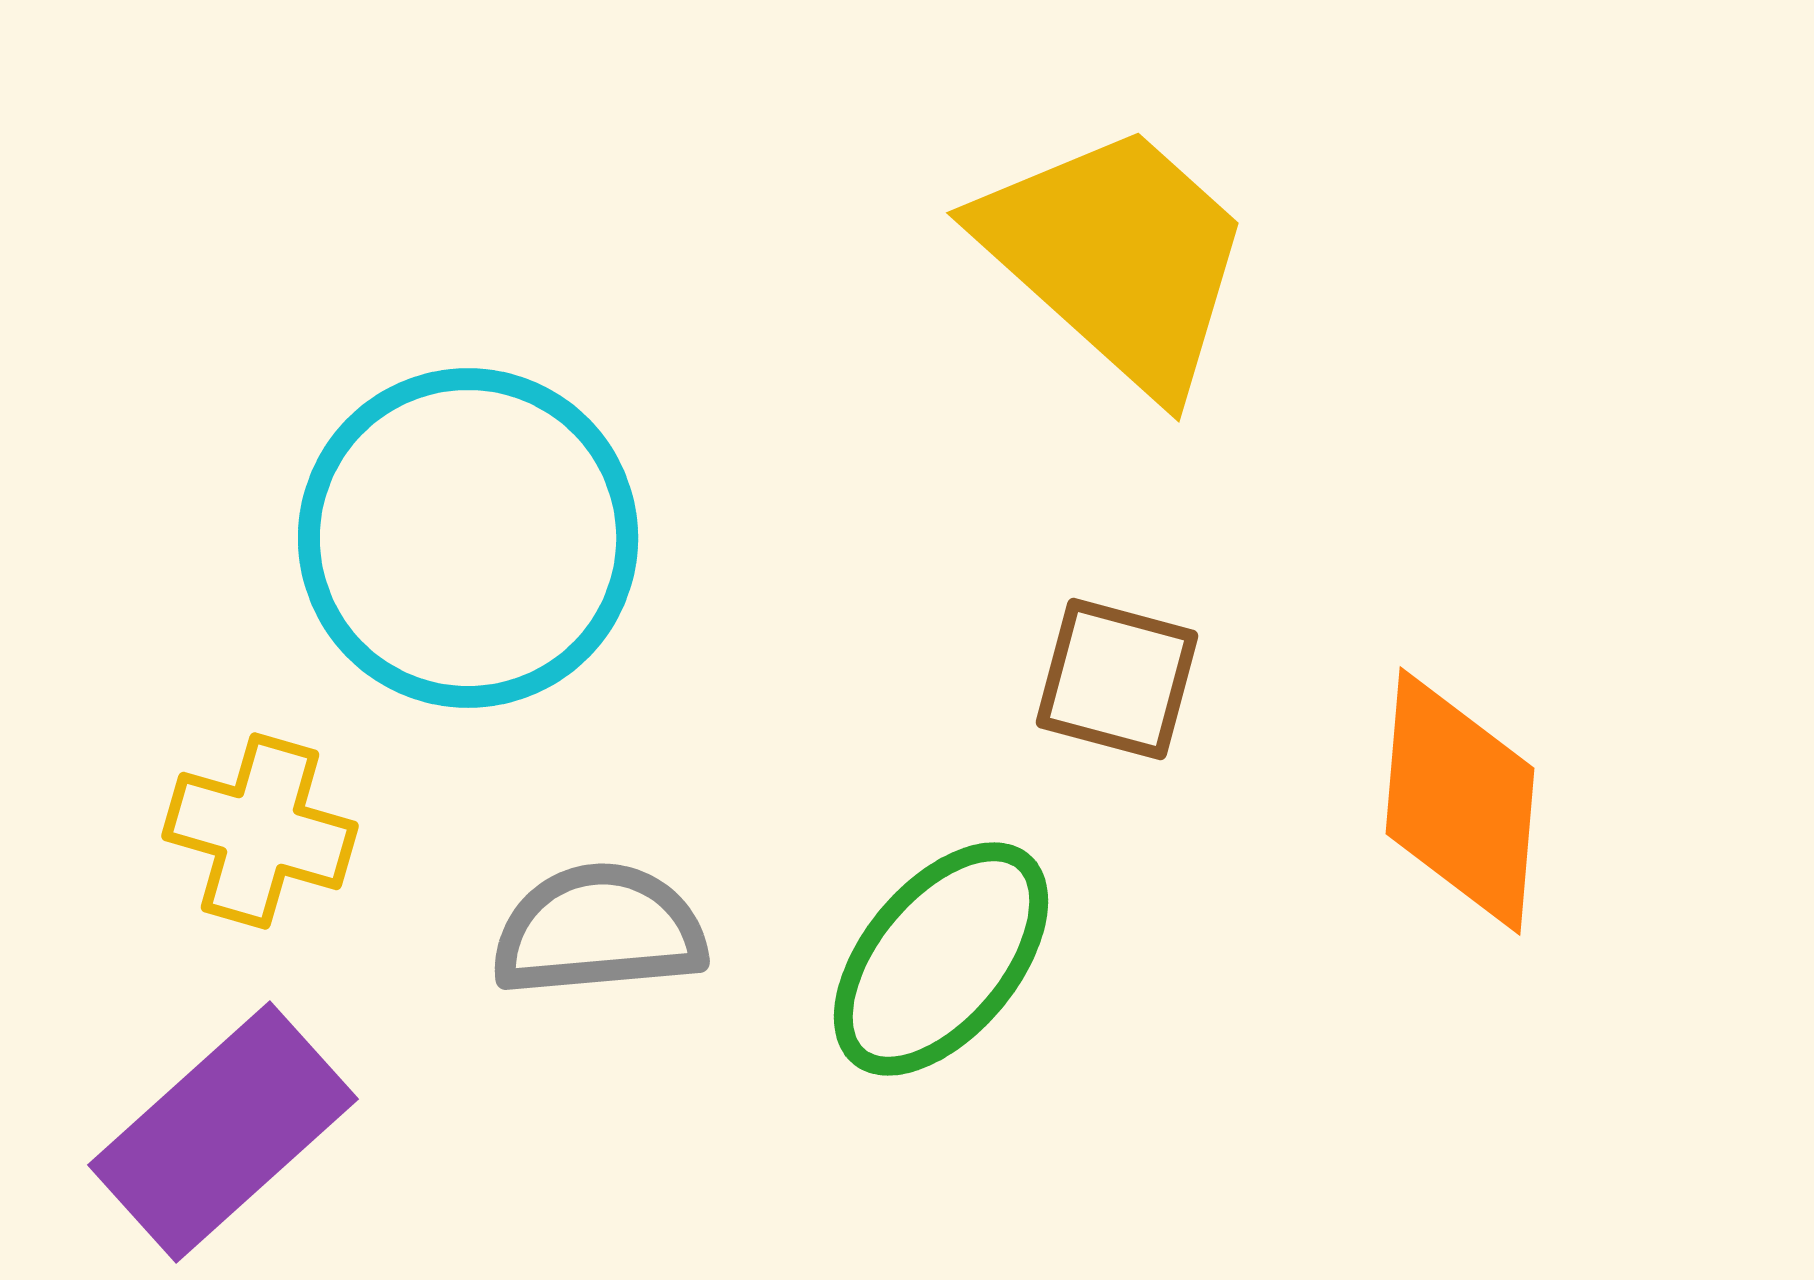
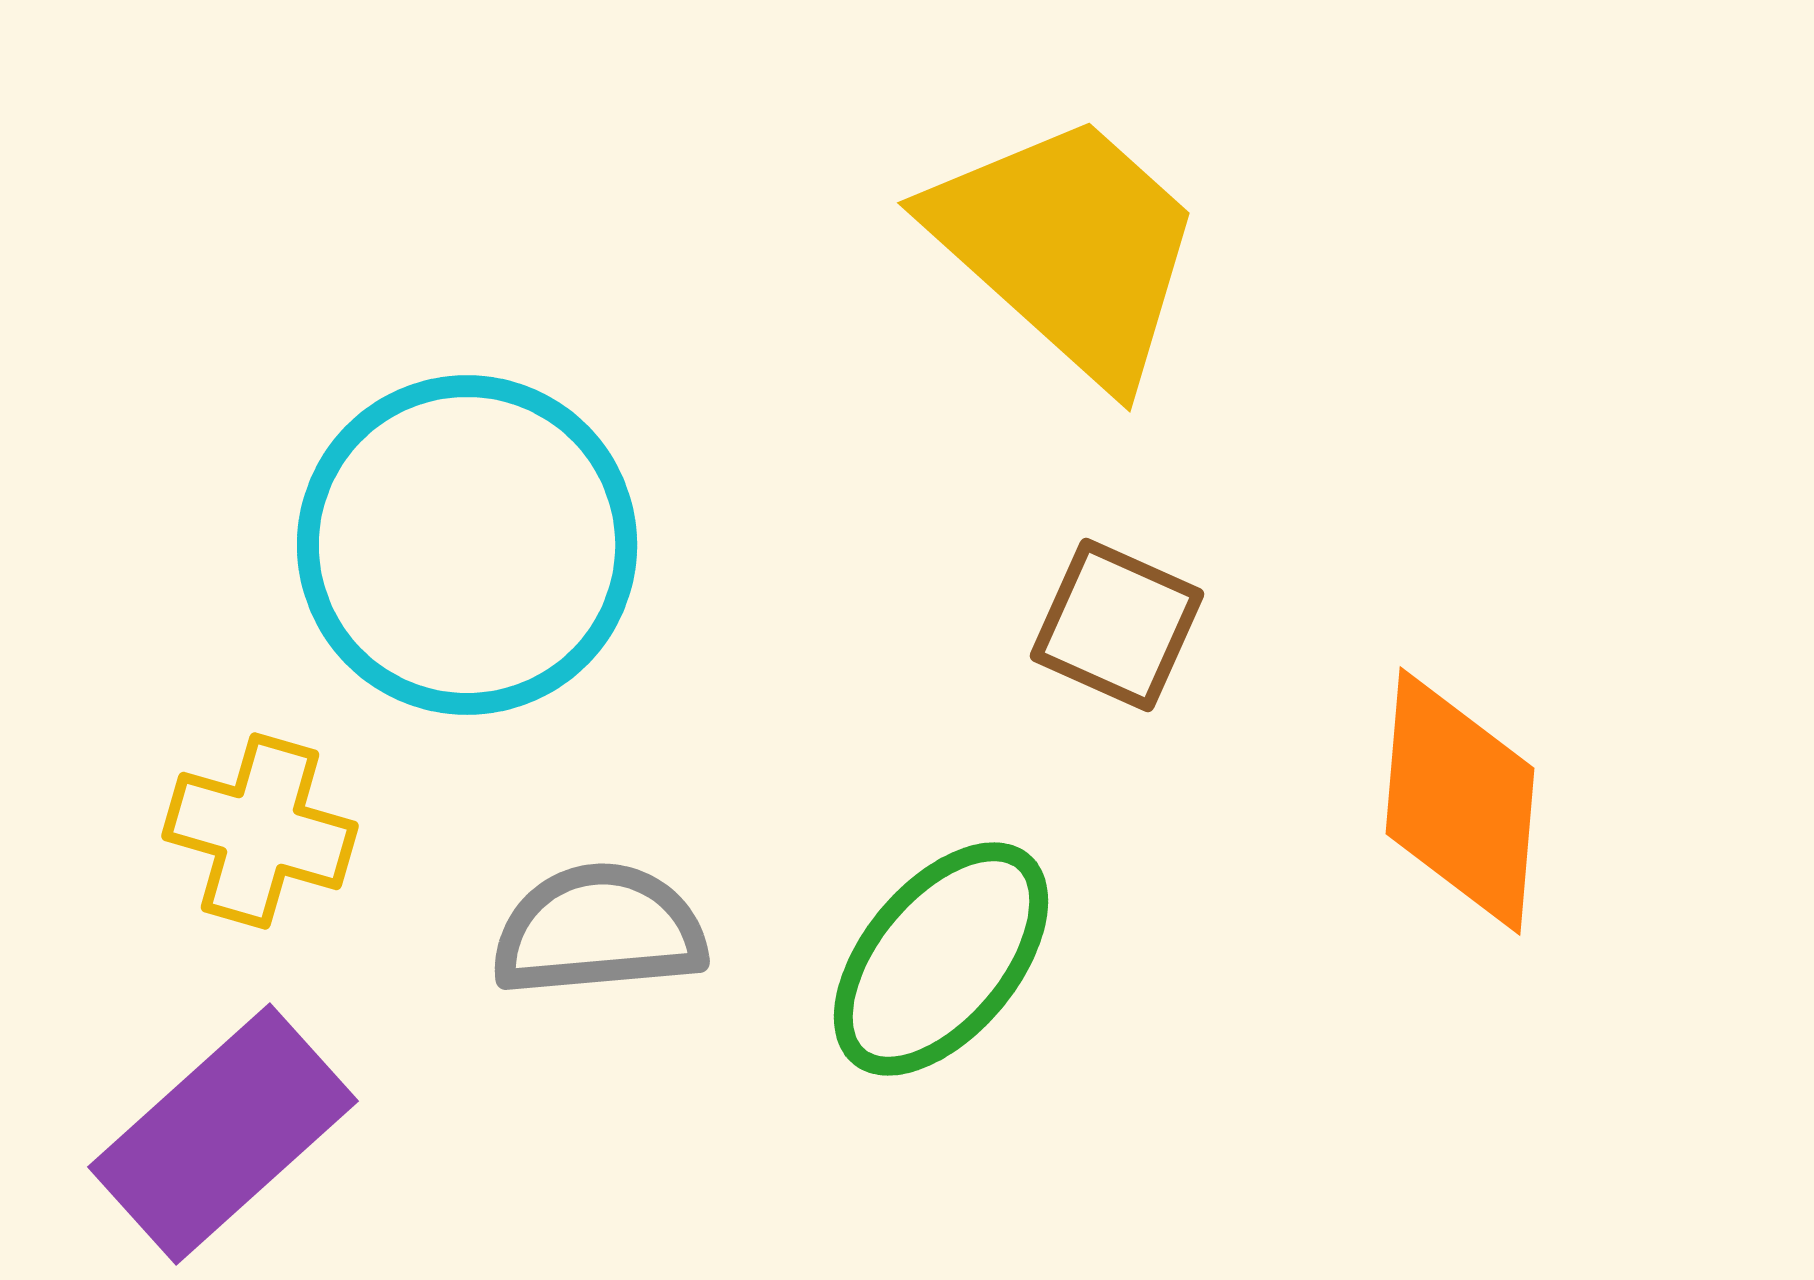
yellow trapezoid: moved 49 px left, 10 px up
cyan circle: moved 1 px left, 7 px down
brown square: moved 54 px up; rotated 9 degrees clockwise
purple rectangle: moved 2 px down
